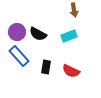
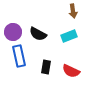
brown arrow: moved 1 px left, 1 px down
purple circle: moved 4 px left
blue rectangle: rotated 30 degrees clockwise
